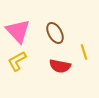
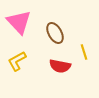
pink triangle: moved 1 px right, 9 px up
